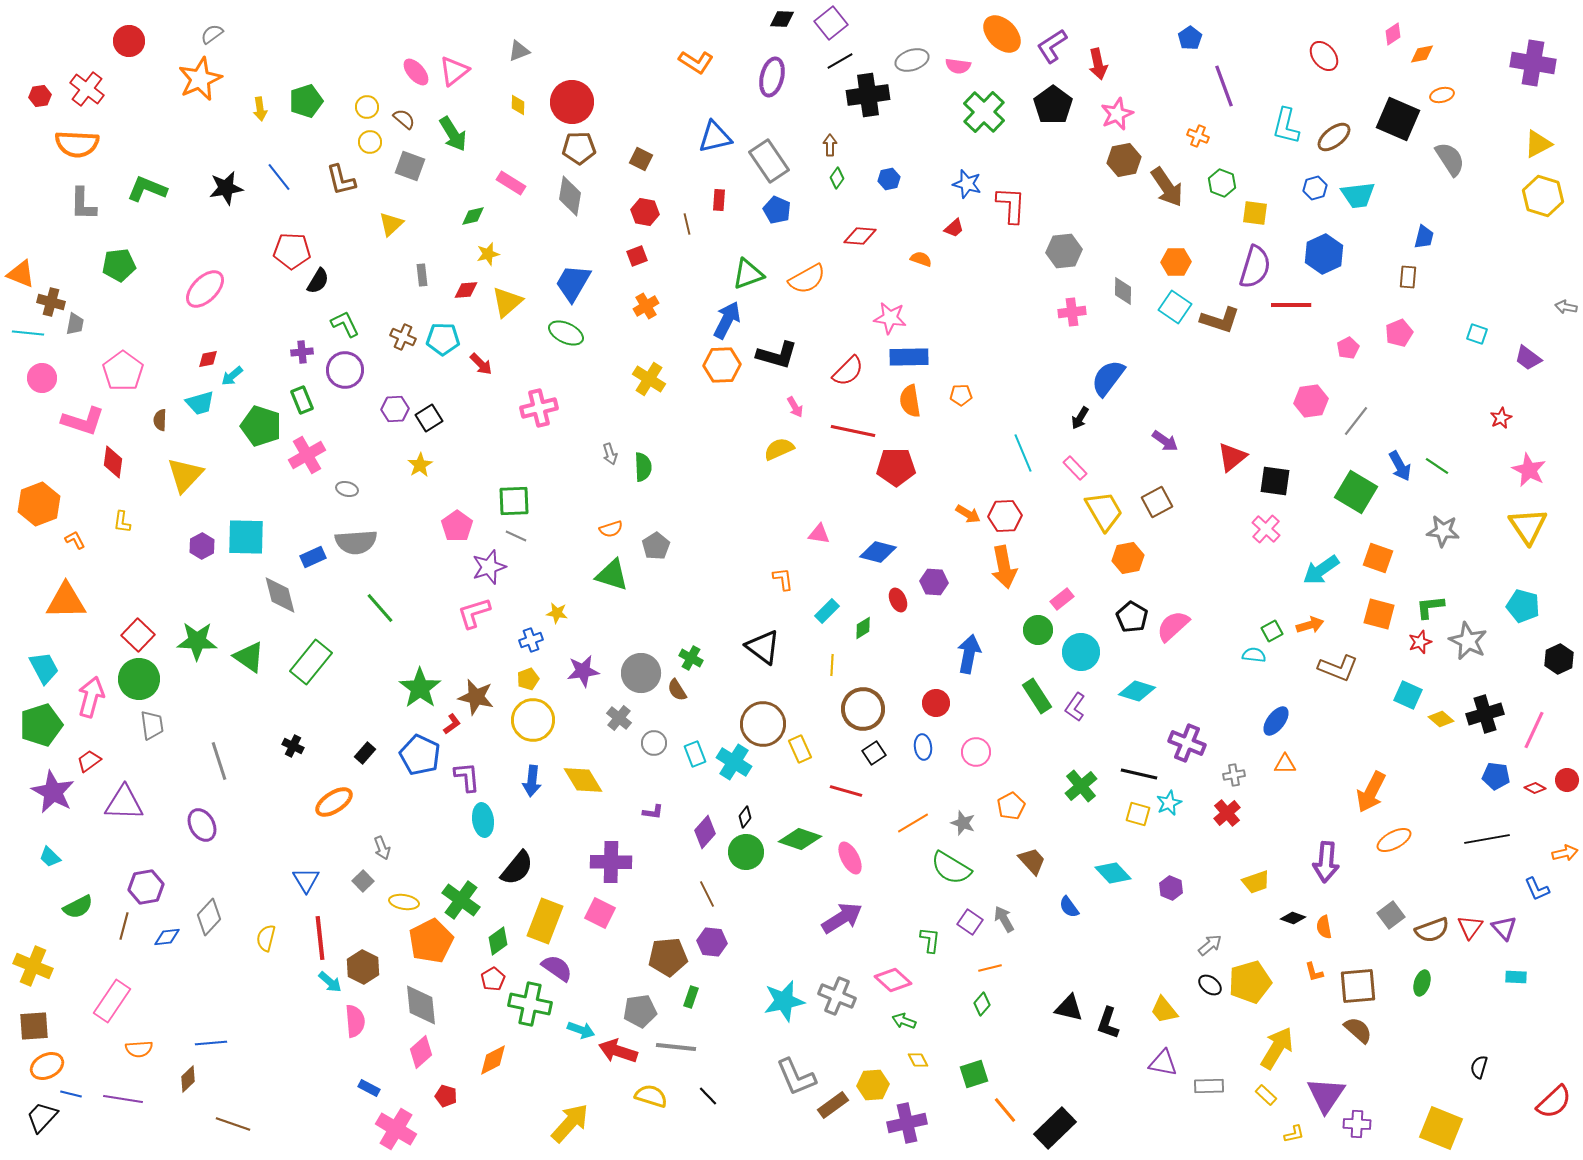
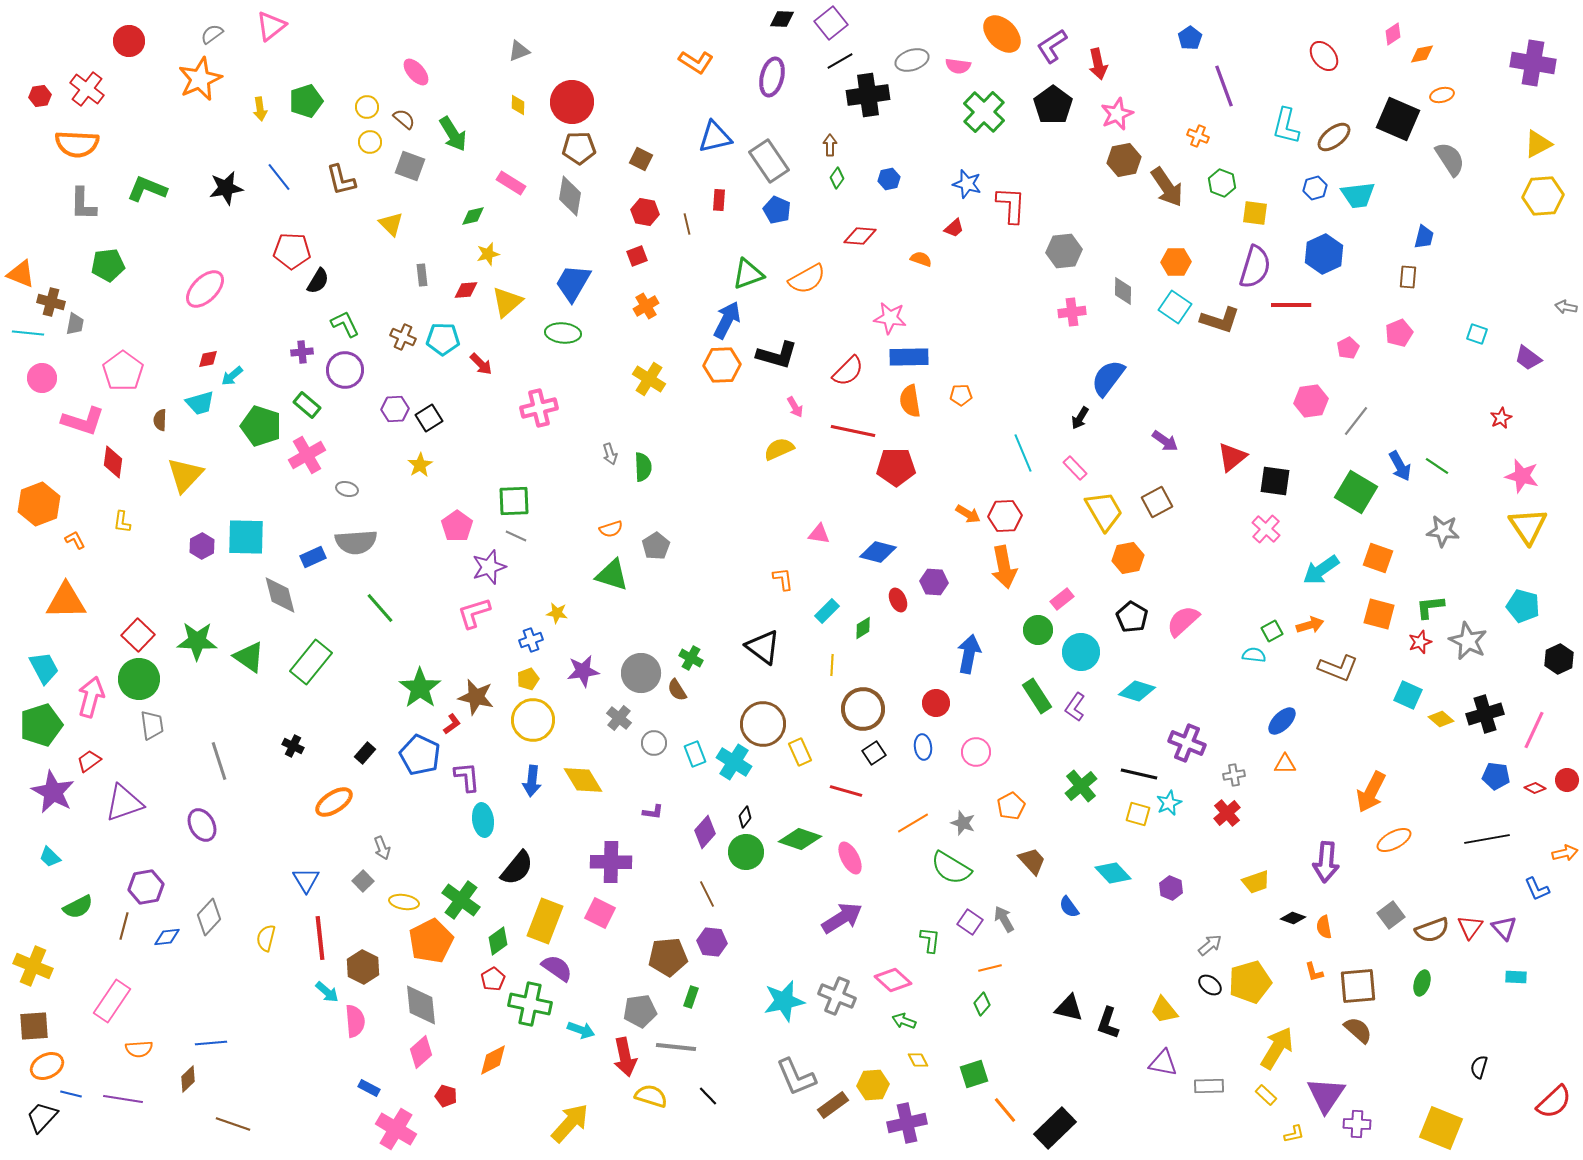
pink triangle at (454, 71): moved 183 px left, 45 px up
yellow hexagon at (1543, 196): rotated 21 degrees counterclockwise
yellow triangle at (391, 224): rotated 32 degrees counterclockwise
green pentagon at (119, 265): moved 11 px left
green ellipse at (566, 333): moved 3 px left; rotated 20 degrees counterclockwise
green rectangle at (302, 400): moved 5 px right, 5 px down; rotated 28 degrees counterclockwise
pink star at (1529, 470): moved 7 px left, 6 px down; rotated 12 degrees counterclockwise
pink semicircle at (1173, 626): moved 10 px right, 5 px up
blue ellipse at (1276, 721): moved 6 px right; rotated 8 degrees clockwise
yellow rectangle at (800, 749): moved 3 px down
purple triangle at (124, 803): rotated 21 degrees counterclockwise
cyan arrow at (330, 982): moved 3 px left, 10 px down
red arrow at (618, 1051): moved 7 px right, 6 px down; rotated 120 degrees counterclockwise
